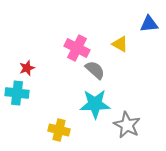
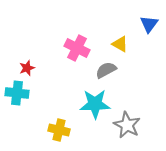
blue triangle: rotated 48 degrees counterclockwise
gray semicircle: moved 11 px right; rotated 70 degrees counterclockwise
